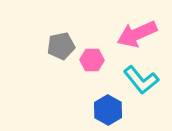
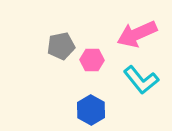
blue hexagon: moved 17 px left
